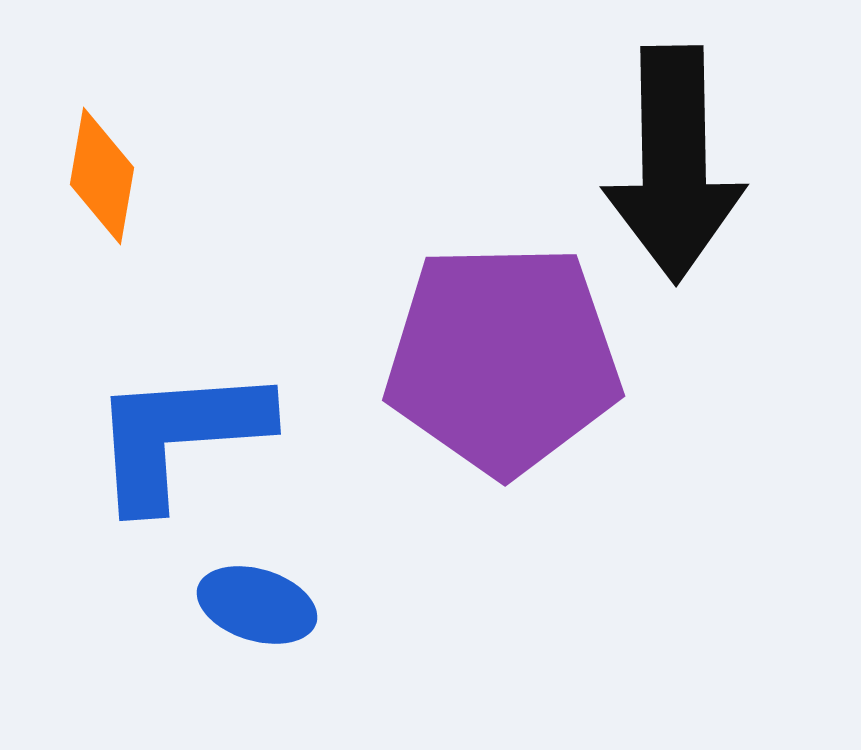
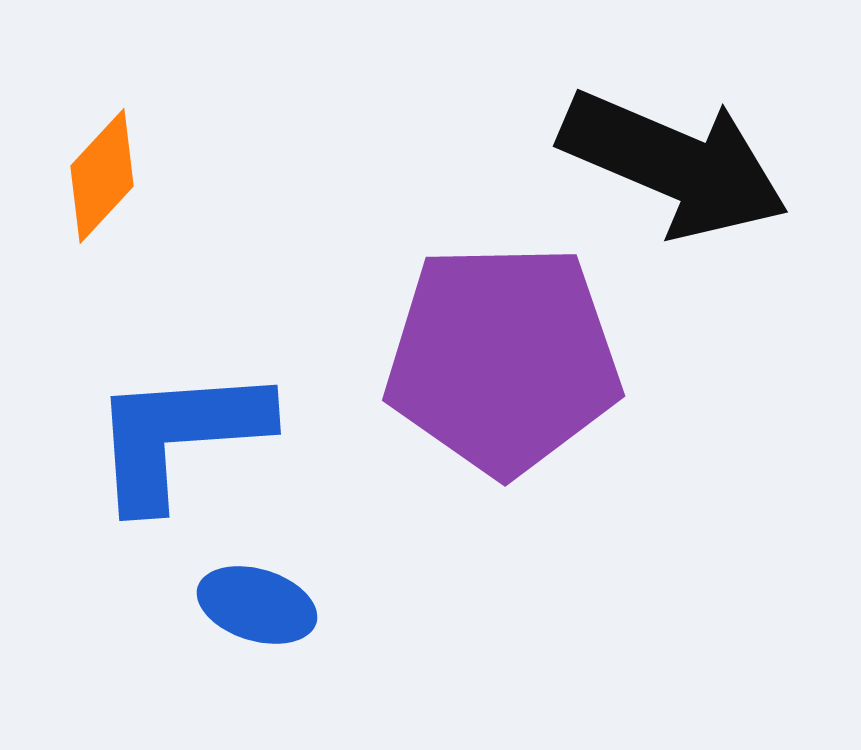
black arrow: rotated 66 degrees counterclockwise
orange diamond: rotated 33 degrees clockwise
